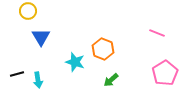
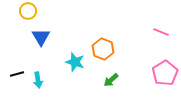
pink line: moved 4 px right, 1 px up
